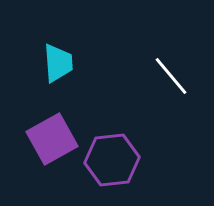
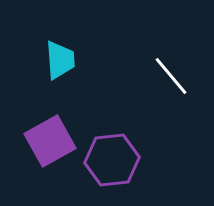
cyan trapezoid: moved 2 px right, 3 px up
purple square: moved 2 px left, 2 px down
